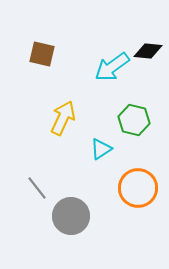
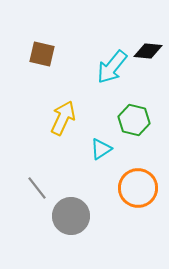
cyan arrow: rotated 15 degrees counterclockwise
